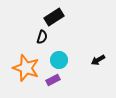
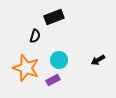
black rectangle: rotated 12 degrees clockwise
black semicircle: moved 7 px left, 1 px up
